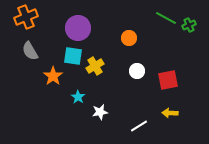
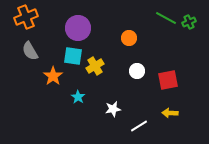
green cross: moved 3 px up
white star: moved 13 px right, 3 px up
